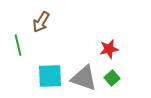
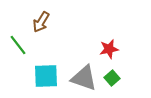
green line: rotated 25 degrees counterclockwise
cyan square: moved 4 px left
